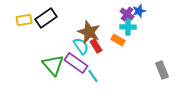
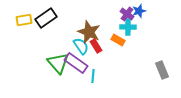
green triangle: moved 5 px right, 2 px up
cyan line: rotated 40 degrees clockwise
